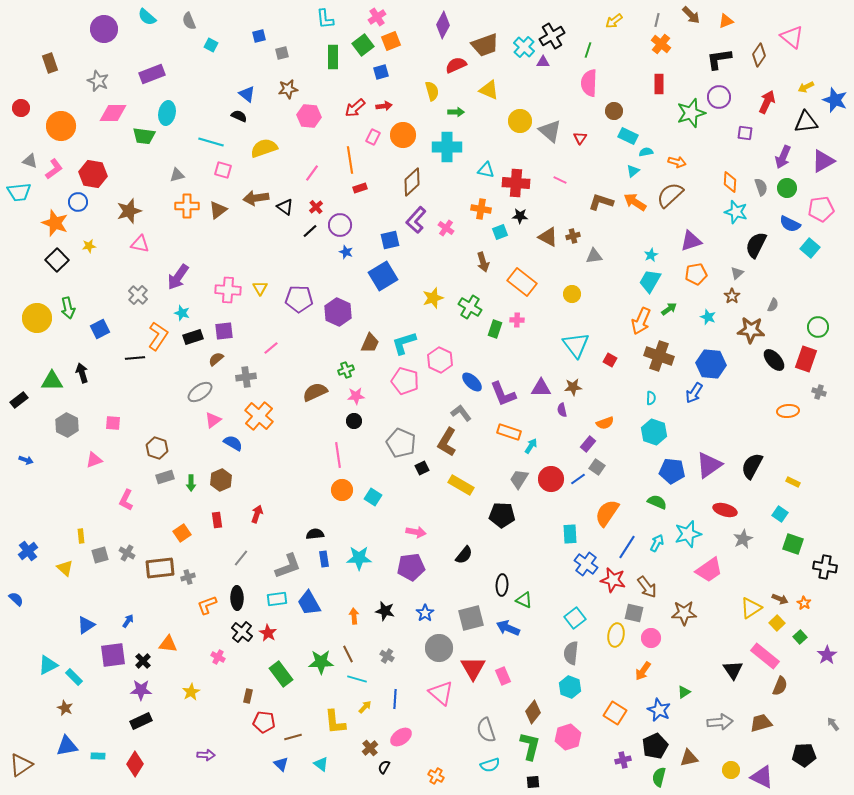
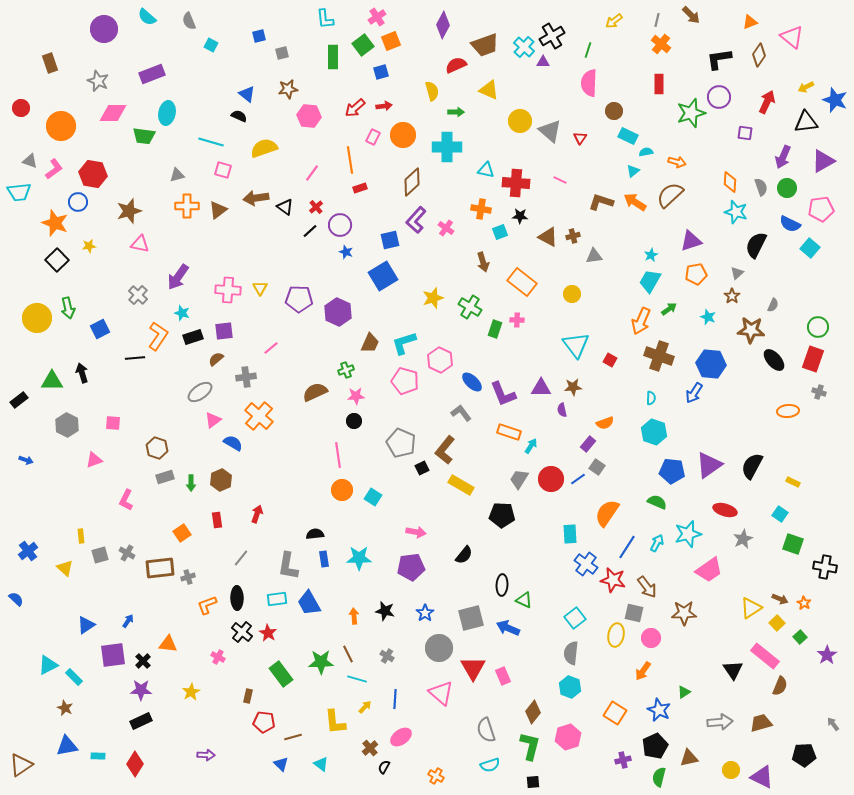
orange triangle at (726, 21): moved 24 px right, 1 px down
red rectangle at (806, 359): moved 7 px right
brown L-shape at (447, 442): moved 2 px left, 8 px down; rotated 8 degrees clockwise
gray L-shape at (288, 566): rotated 120 degrees clockwise
